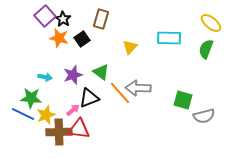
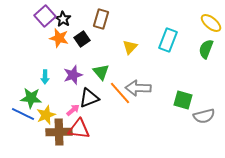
cyan rectangle: moved 1 px left, 2 px down; rotated 70 degrees counterclockwise
green triangle: rotated 12 degrees clockwise
cyan arrow: rotated 80 degrees clockwise
